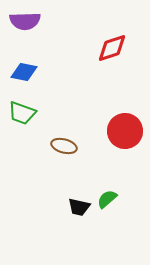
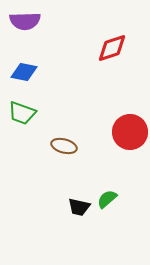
red circle: moved 5 px right, 1 px down
